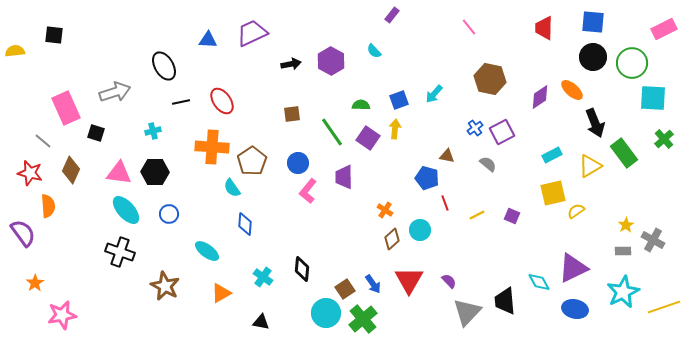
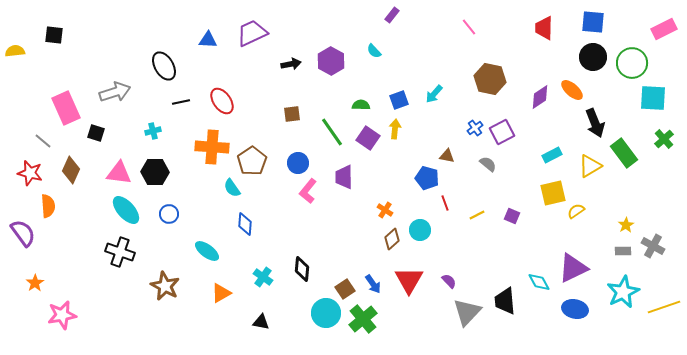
gray cross at (653, 240): moved 6 px down
